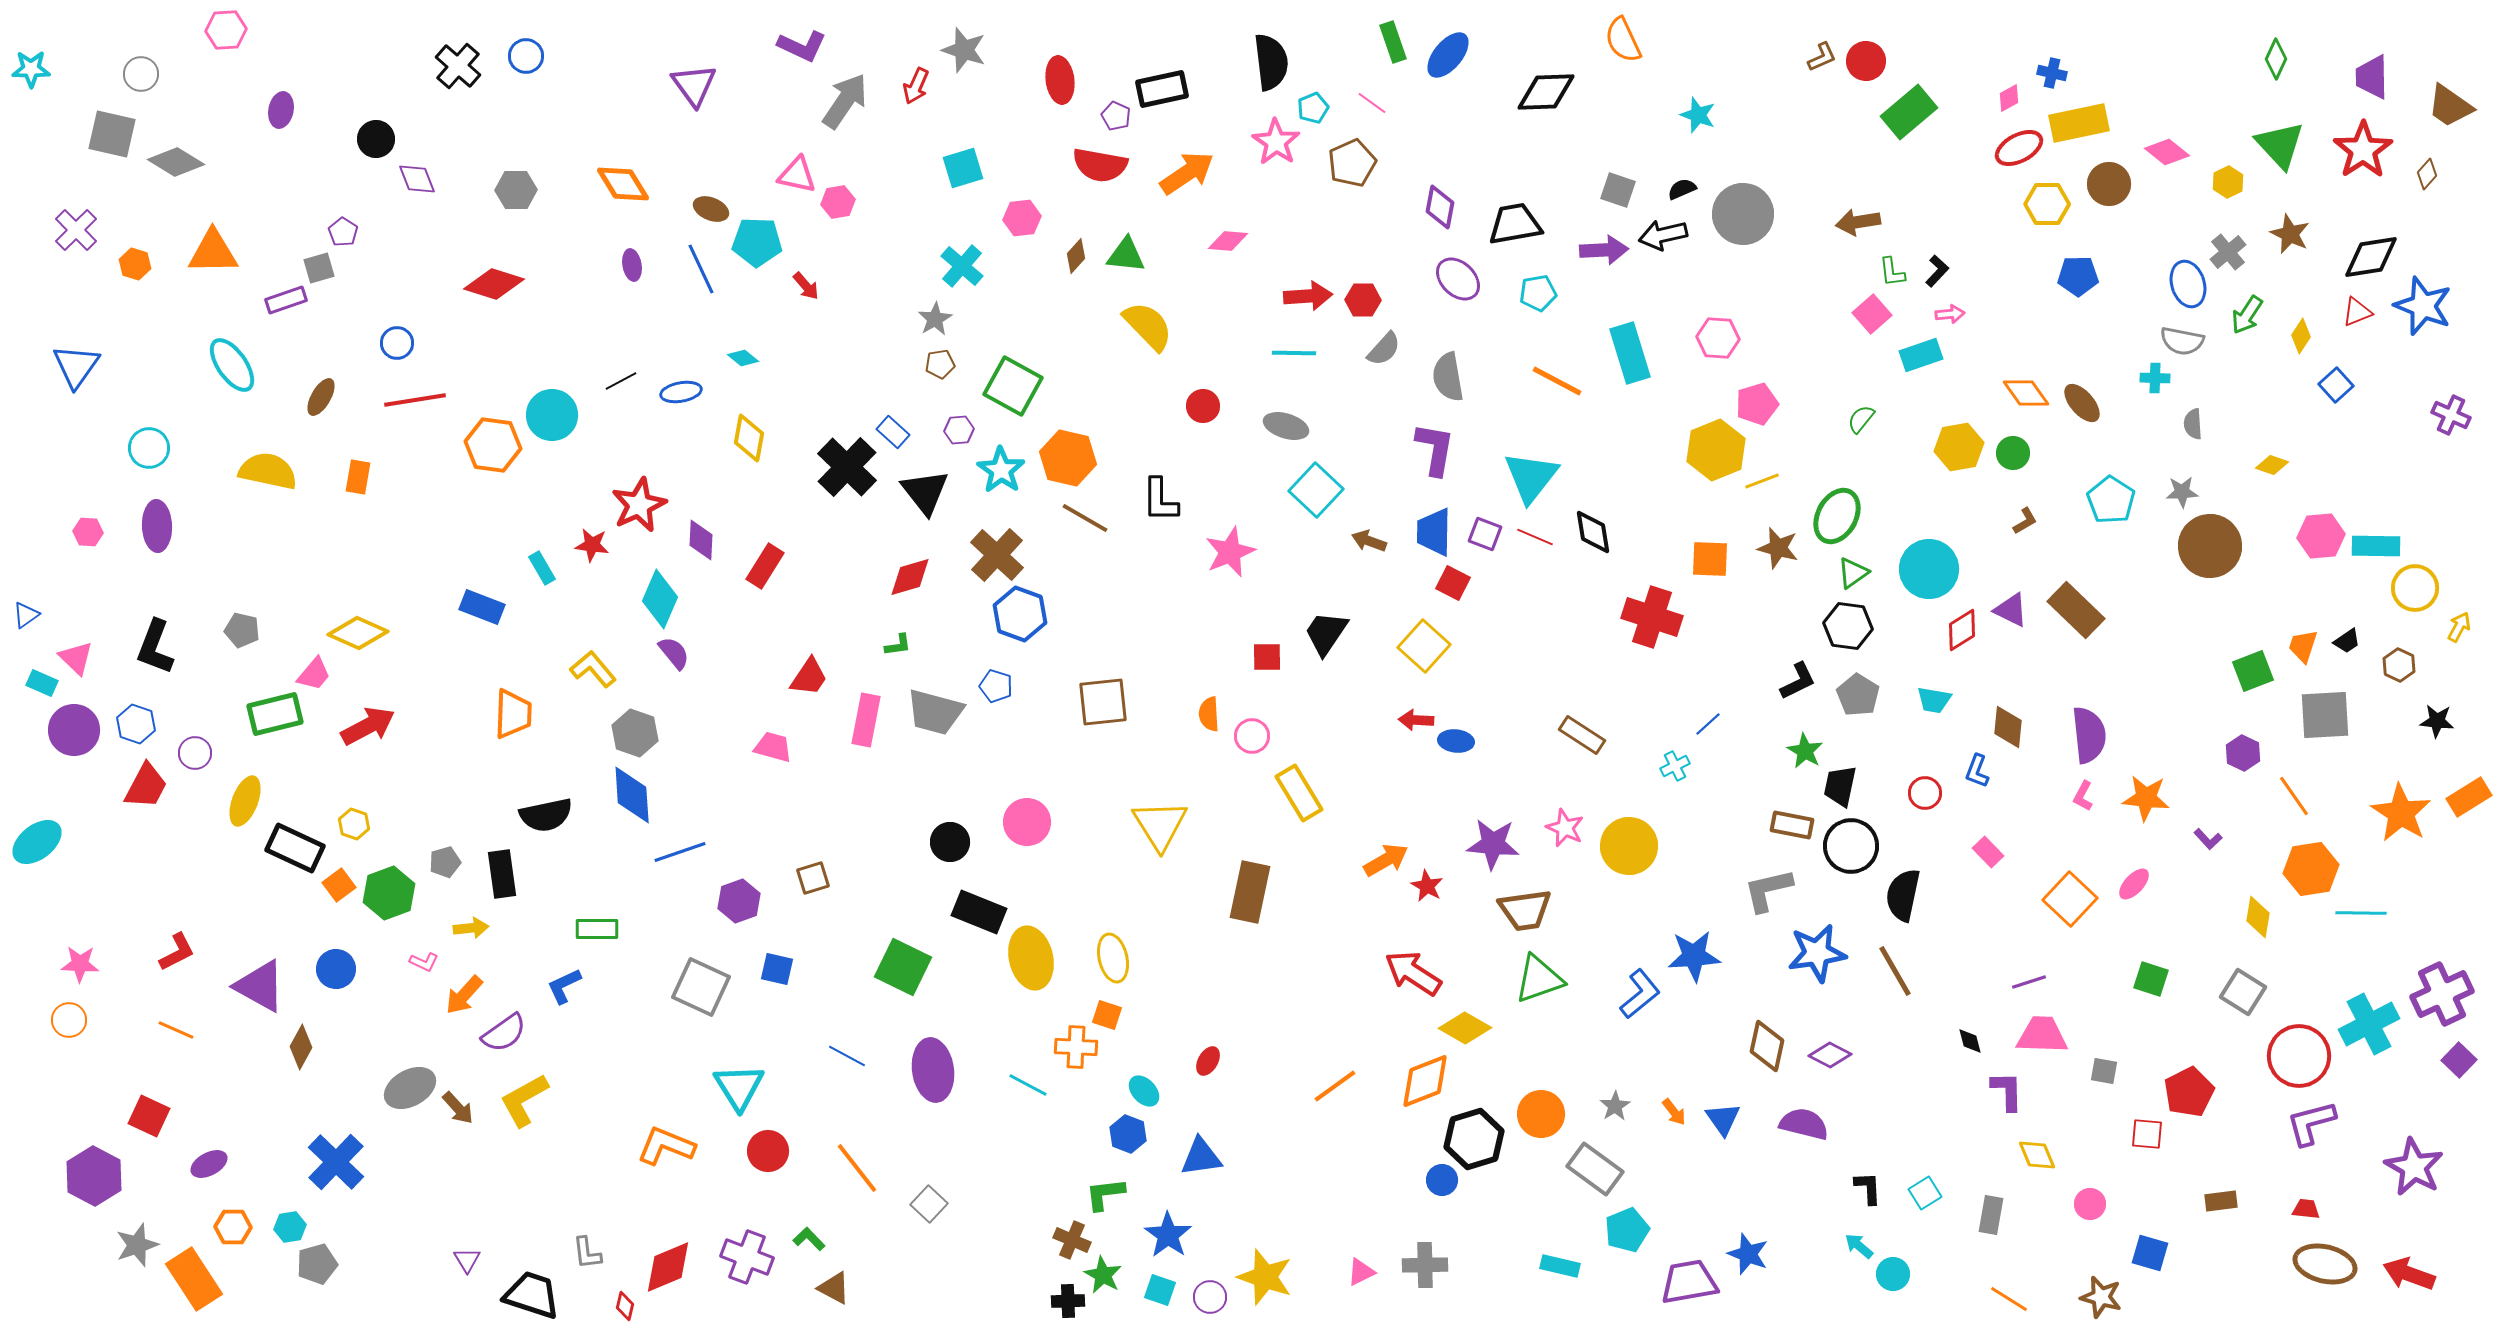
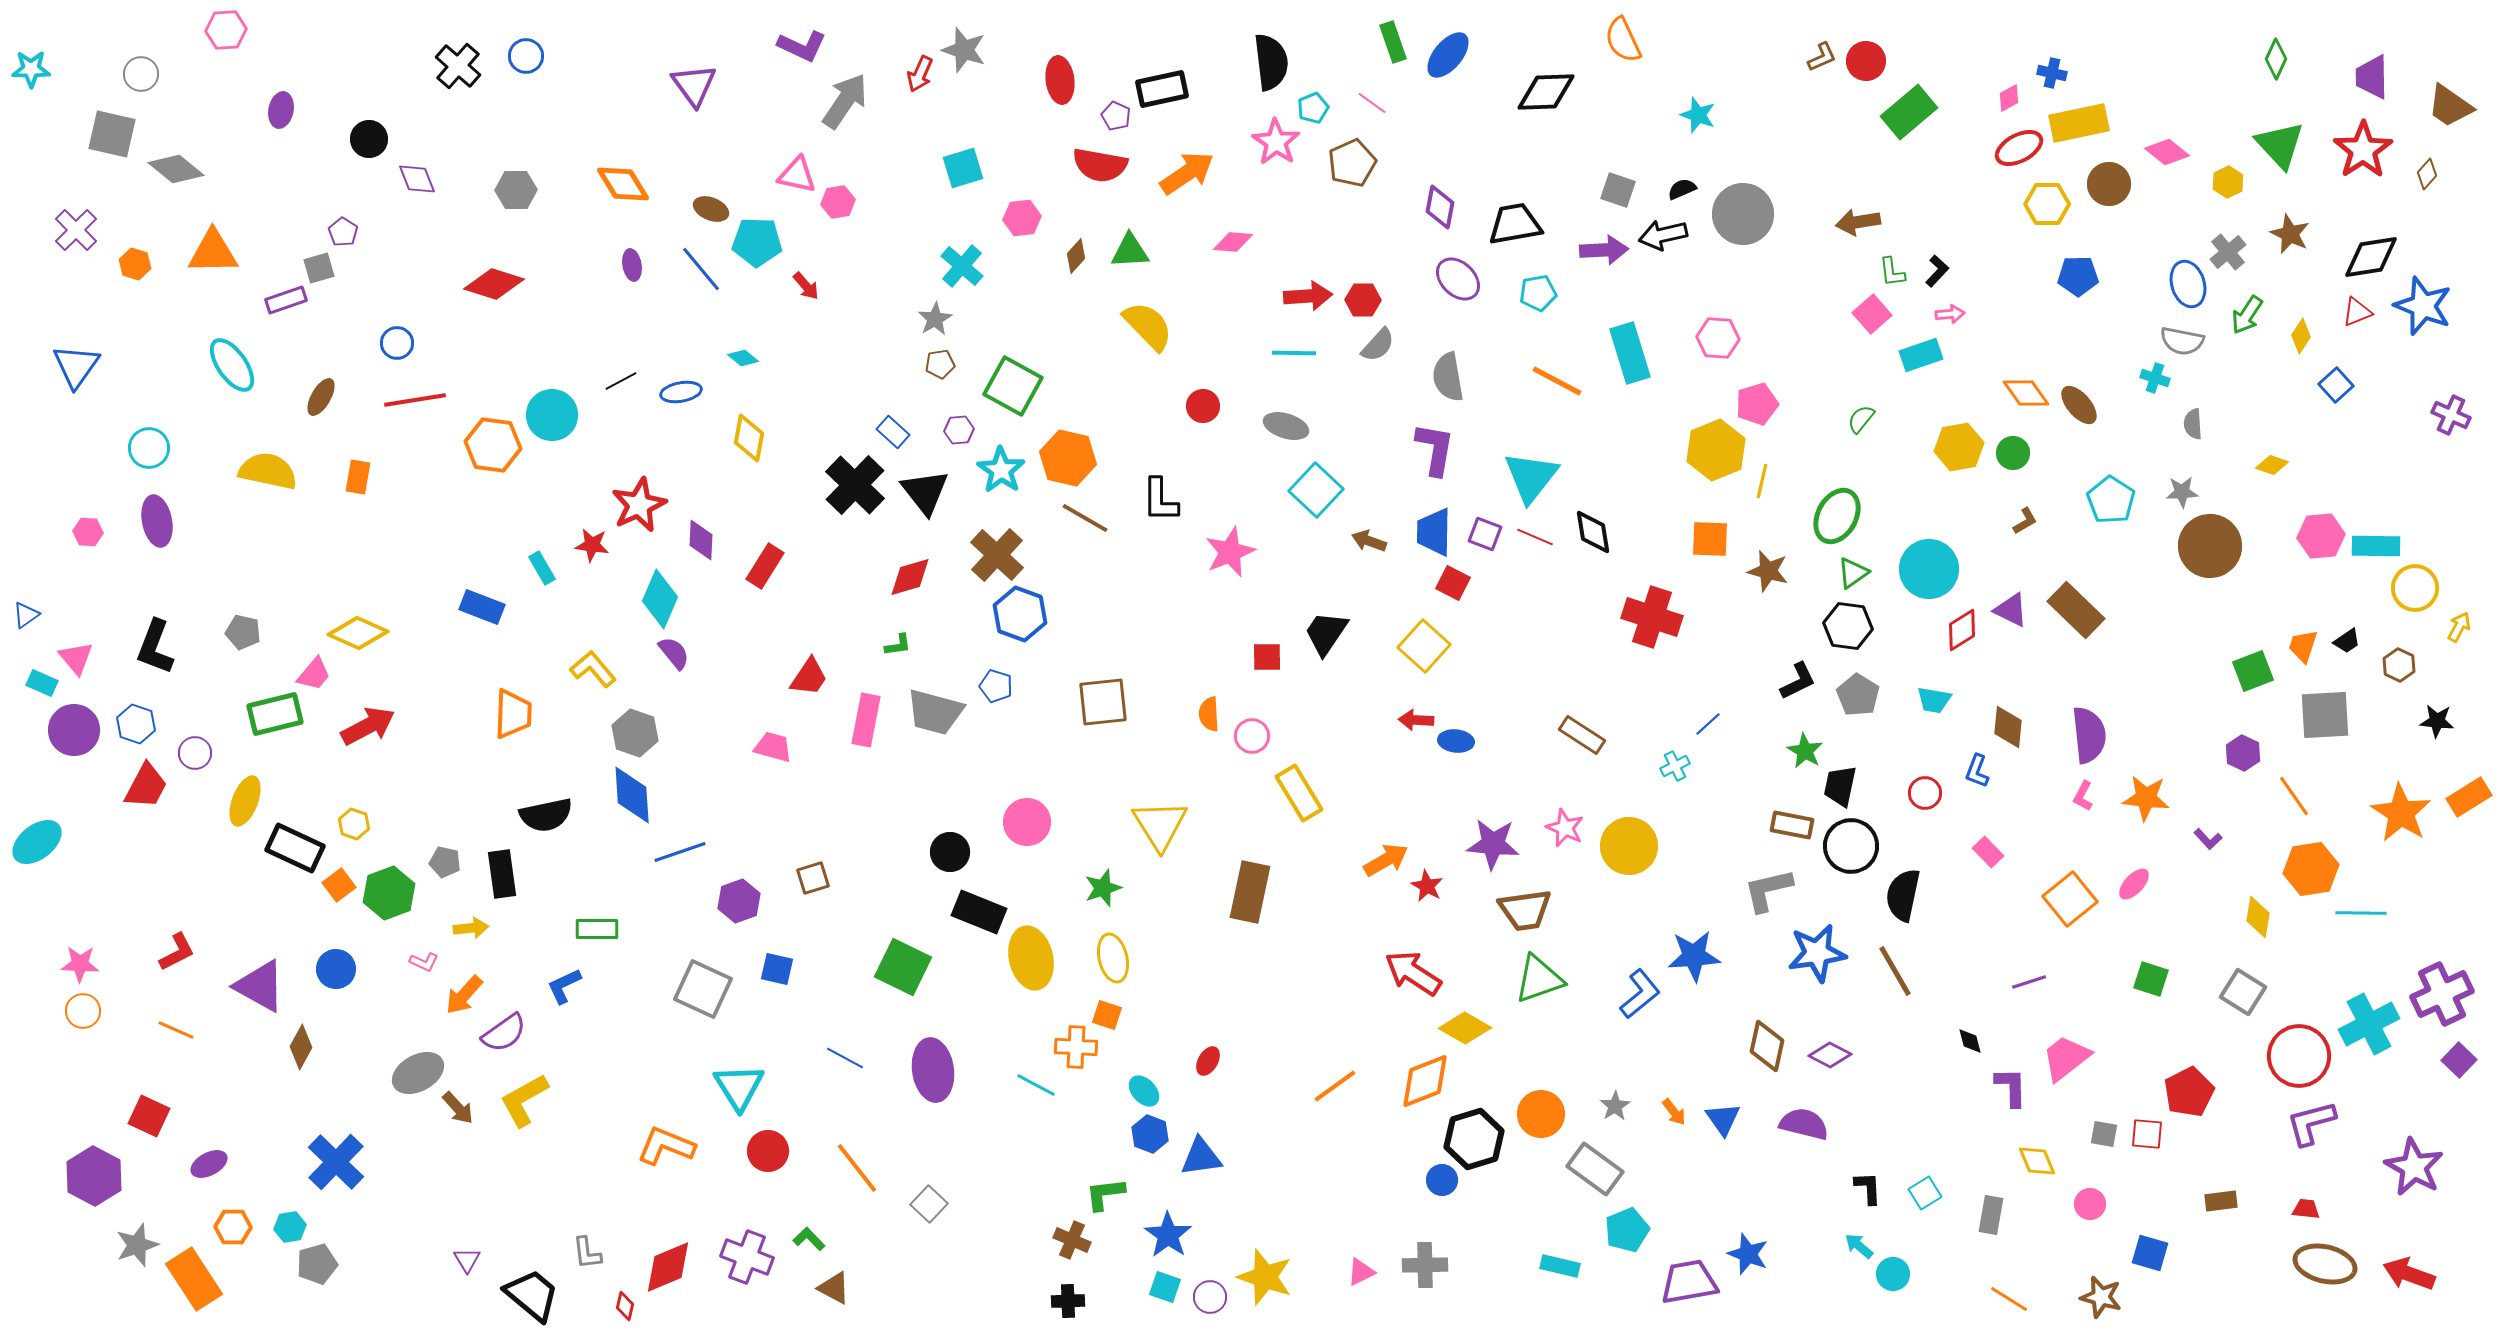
red arrow at (916, 86): moved 4 px right, 12 px up
black circle at (376, 139): moved 7 px left
gray diamond at (176, 162): moved 7 px down; rotated 8 degrees clockwise
pink diamond at (1228, 241): moved 5 px right, 1 px down
green triangle at (1126, 255): moved 4 px right, 4 px up; rotated 9 degrees counterclockwise
blue line at (701, 269): rotated 15 degrees counterclockwise
gray semicircle at (1384, 349): moved 6 px left, 4 px up
cyan cross at (2155, 378): rotated 16 degrees clockwise
brown ellipse at (2082, 403): moved 3 px left, 2 px down
black cross at (847, 467): moved 8 px right, 18 px down
yellow line at (1762, 481): rotated 56 degrees counterclockwise
purple ellipse at (157, 526): moved 5 px up; rotated 9 degrees counterclockwise
brown star at (1778, 548): moved 10 px left, 23 px down
orange square at (1710, 559): moved 20 px up
gray pentagon at (242, 630): moved 1 px right, 2 px down
pink triangle at (76, 658): rotated 6 degrees clockwise
black circle at (950, 842): moved 10 px down
gray pentagon at (445, 862): rotated 28 degrees clockwise
orange square at (2070, 899): rotated 8 degrees clockwise
gray square at (701, 987): moved 2 px right, 2 px down
orange circle at (69, 1020): moved 14 px right, 9 px up
pink trapezoid at (2042, 1035): moved 24 px right, 23 px down; rotated 40 degrees counterclockwise
blue line at (847, 1056): moved 2 px left, 2 px down
gray square at (2104, 1071): moved 63 px down
cyan line at (1028, 1085): moved 8 px right
gray ellipse at (410, 1088): moved 8 px right, 15 px up
purple L-shape at (2007, 1091): moved 4 px right, 4 px up
blue hexagon at (1128, 1134): moved 22 px right
yellow diamond at (2037, 1155): moved 6 px down
green star at (1103, 1275): moved 387 px up; rotated 24 degrees clockwise
cyan square at (1160, 1290): moved 5 px right, 3 px up
black trapezoid at (532, 1295): rotated 22 degrees clockwise
